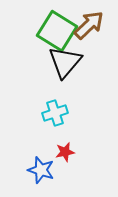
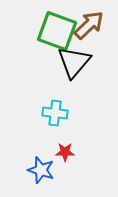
green square: rotated 12 degrees counterclockwise
black triangle: moved 9 px right
cyan cross: rotated 25 degrees clockwise
red star: rotated 12 degrees clockwise
